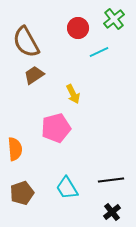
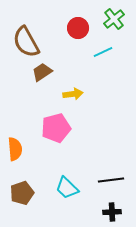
cyan line: moved 4 px right
brown trapezoid: moved 8 px right, 3 px up
yellow arrow: rotated 72 degrees counterclockwise
cyan trapezoid: rotated 15 degrees counterclockwise
black cross: rotated 36 degrees clockwise
